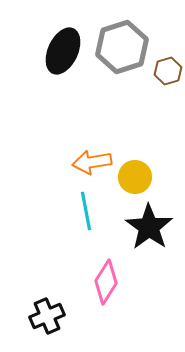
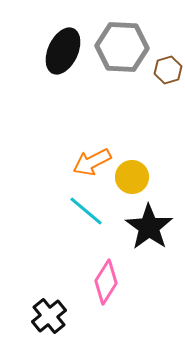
gray hexagon: rotated 21 degrees clockwise
brown hexagon: moved 1 px up
orange arrow: rotated 18 degrees counterclockwise
yellow circle: moved 3 px left
cyan line: rotated 39 degrees counterclockwise
black cross: moved 2 px right; rotated 16 degrees counterclockwise
